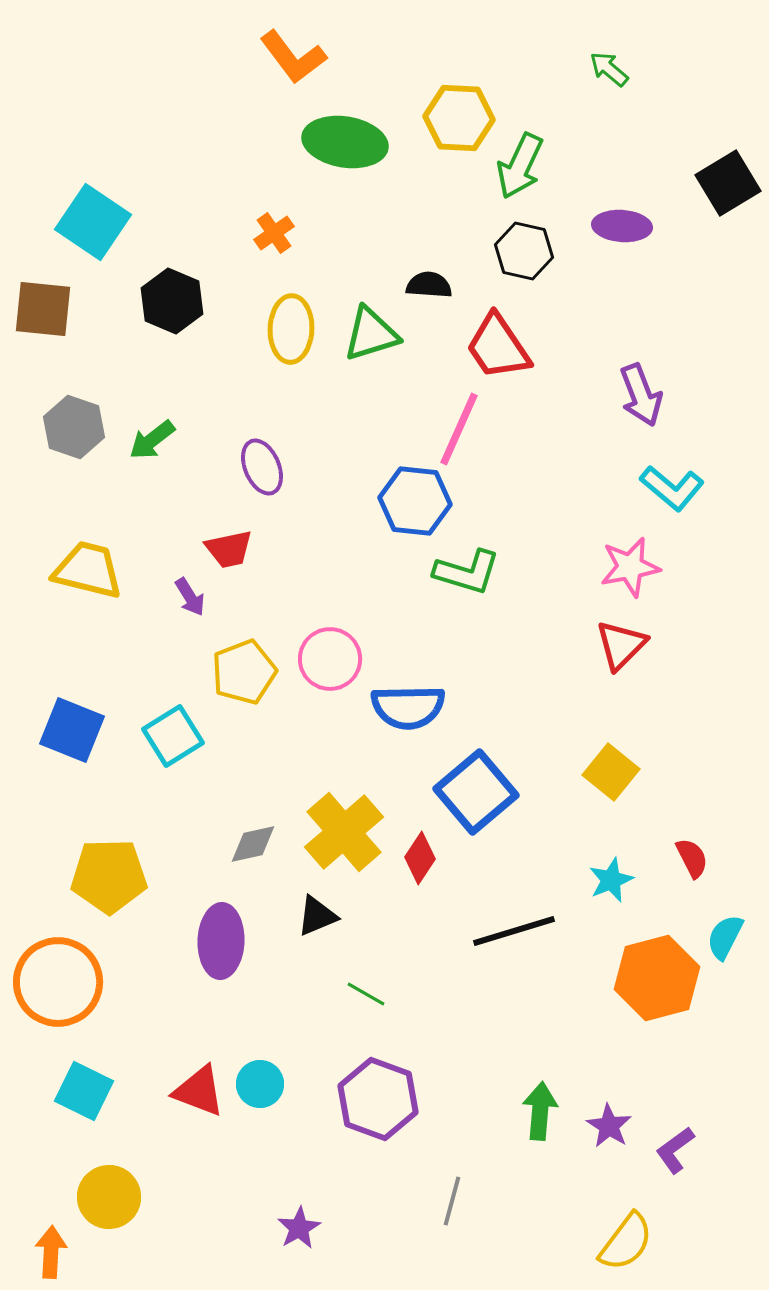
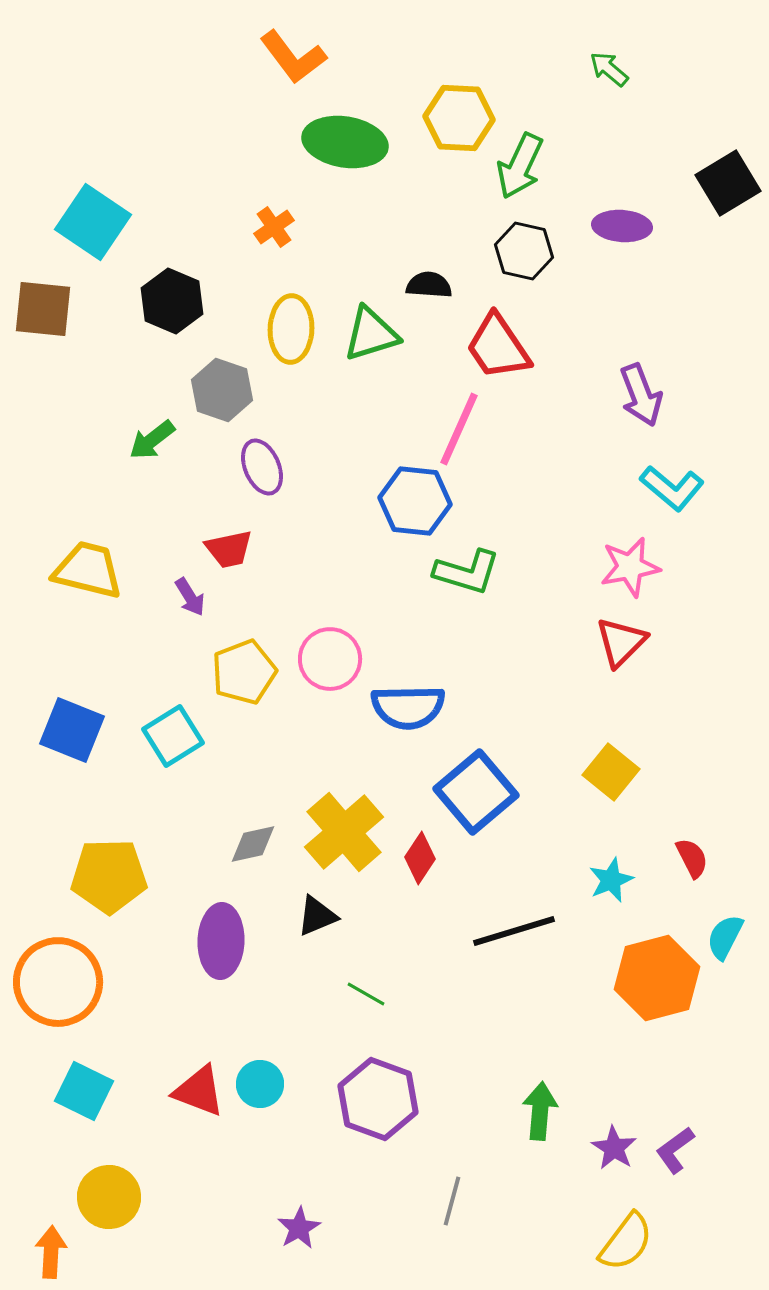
orange cross at (274, 233): moved 6 px up
gray hexagon at (74, 427): moved 148 px right, 37 px up
red triangle at (621, 645): moved 3 px up
purple star at (609, 1126): moved 5 px right, 22 px down
